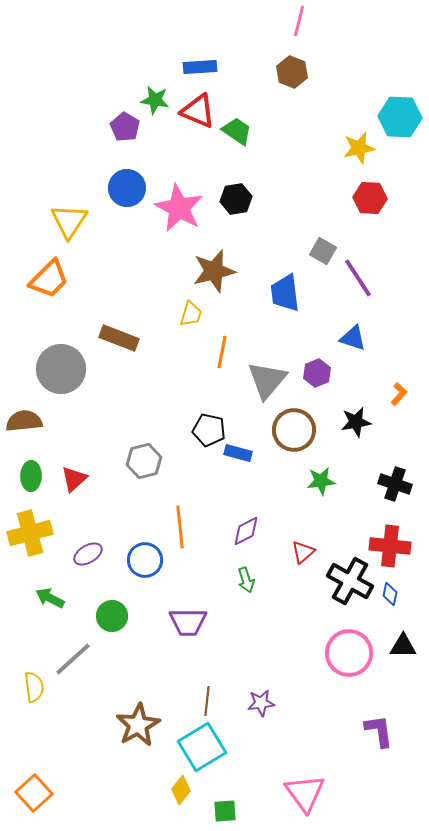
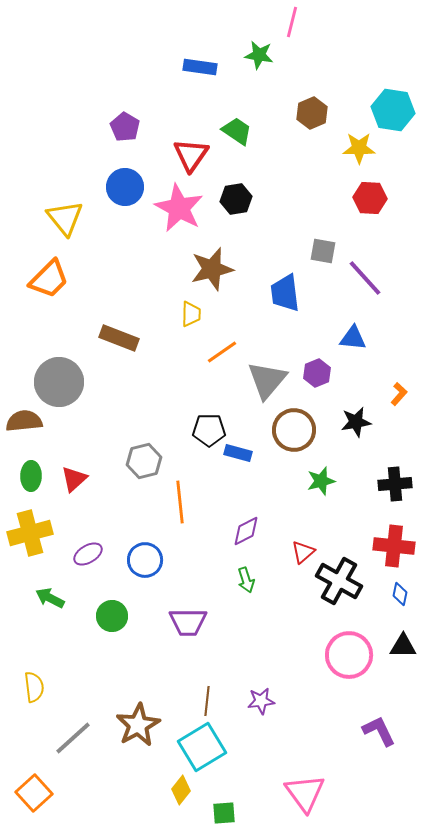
pink line at (299, 21): moved 7 px left, 1 px down
blue rectangle at (200, 67): rotated 12 degrees clockwise
brown hexagon at (292, 72): moved 20 px right, 41 px down; rotated 16 degrees clockwise
green star at (155, 100): moved 104 px right, 45 px up
red triangle at (198, 111): moved 7 px left, 44 px down; rotated 42 degrees clockwise
cyan hexagon at (400, 117): moved 7 px left, 7 px up; rotated 6 degrees clockwise
yellow star at (359, 148): rotated 12 degrees clockwise
blue circle at (127, 188): moved 2 px left, 1 px up
yellow triangle at (69, 221): moved 4 px left, 3 px up; rotated 12 degrees counterclockwise
gray square at (323, 251): rotated 20 degrees counterclockwise
brown star at (214, 271): moved 2 px left, 2 px up
purple line at (358, 278): moved 7 px right; rotated 9 degrees counterclockwise
yellow trapezoid at (191, 314): rotated 16 degrees counterclockwise
blue triangle at (353, 338): rotated 12 degrees counterclockwise
orange line at (222, 352): rotated 44 degrees clockwise
gray circle at (61, 369): moved 2 px left, 13 px down
black pentagon at (209, 430): rotated 12 degrees counterclockwise
green star at (321, 481): rotated 8 degrees counterclockwise
black cross at (395, 484): rotated 24 degrees counterclockwise
orange line at (180, 527): moved 25 px up
red cross at (390, 546): moved 4 px right
black cross at (350, 581): moved 11 px left
blue diamond at (390, 594): moved 10 px right
pink circle at (349, 653): moved 2 px down
gray line at (73, 659): moved 79 px down
purple star at (261, 703): moved 2 px up
purple L-shape at (379, 731): rotated 18 degrees counterclockwise
green square at (225, 811): moved 1 px left, 2 px down
